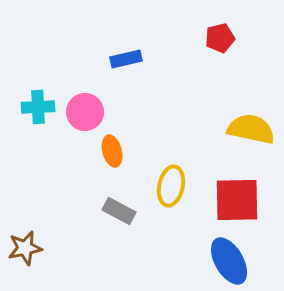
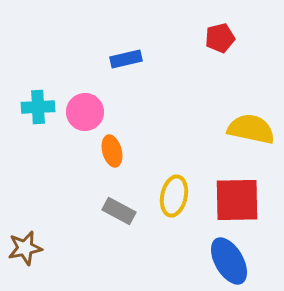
yellow ellipse: moved 3 px right, 10 px down
